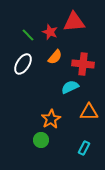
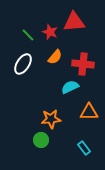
orange star: rotated 24 degrees clockwise
cyan rectangle: rotated 64 degrees counterclockwise
